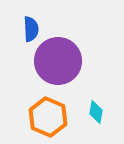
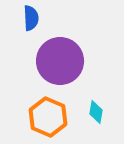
blue semicircle: moved 11 px up
purple circle: moved 2 px right
